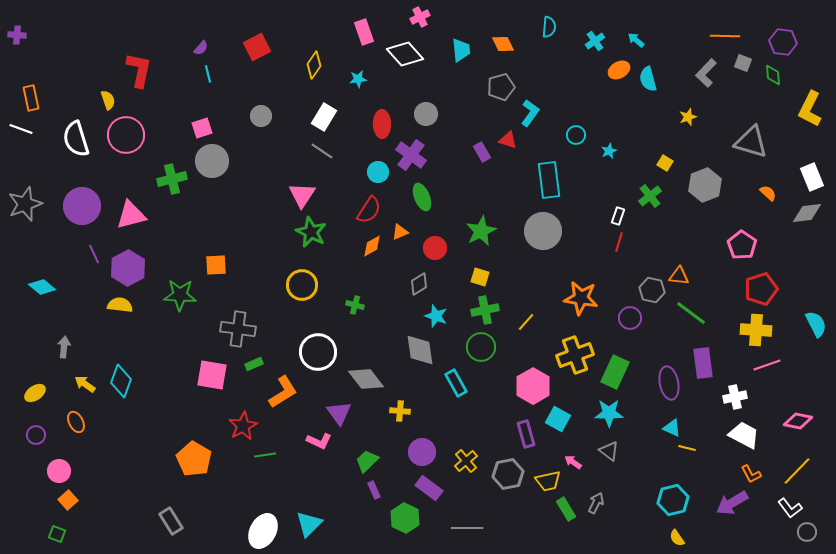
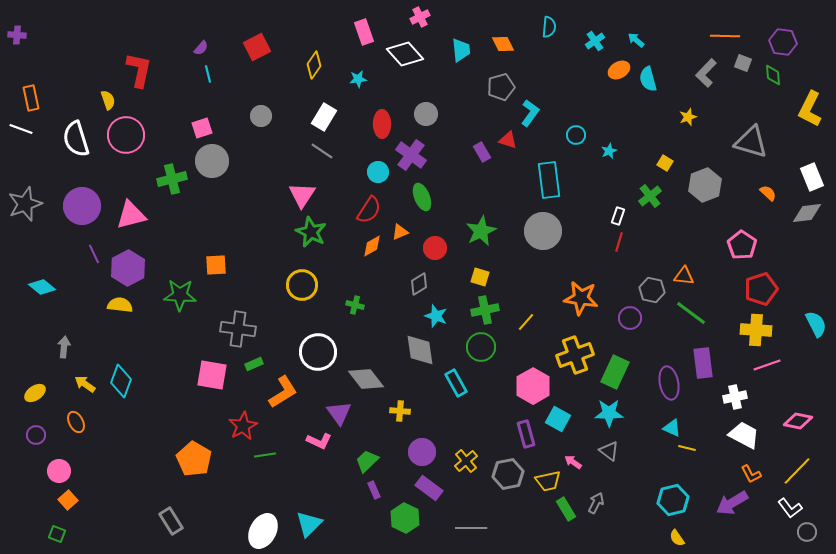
orange triangle at (679, 276): moved 5 px right
gray line at (467, 528): moved 4 px right
